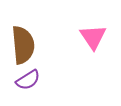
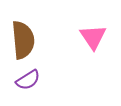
brown semicircle: moved 5 px up
